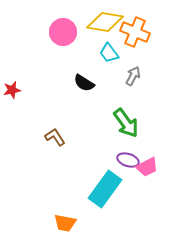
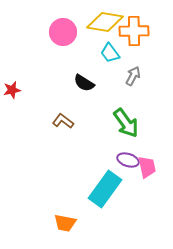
orange cross: moved 1 px left, 1 px up; rotated 24 degrees counterclockwise
cyan trapezoid: moved 1 px right
brown L-shape: moved 8 px right, 16 px up; rotated 20 degrees counterclockwise
pink trapezoid: rotated 75 degrees counterclockwise
